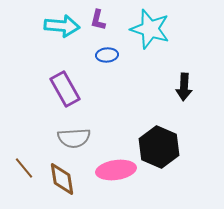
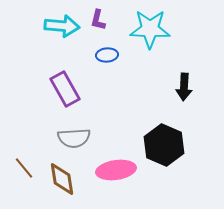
cyan star: rotated 15 degrees counterclockwise
black hexagon: moved 5 px right, 2 px up
